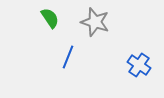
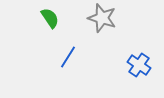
gray star: moved 7 px right, 4 px up
blue line: rotated 10 degrees clockwise
